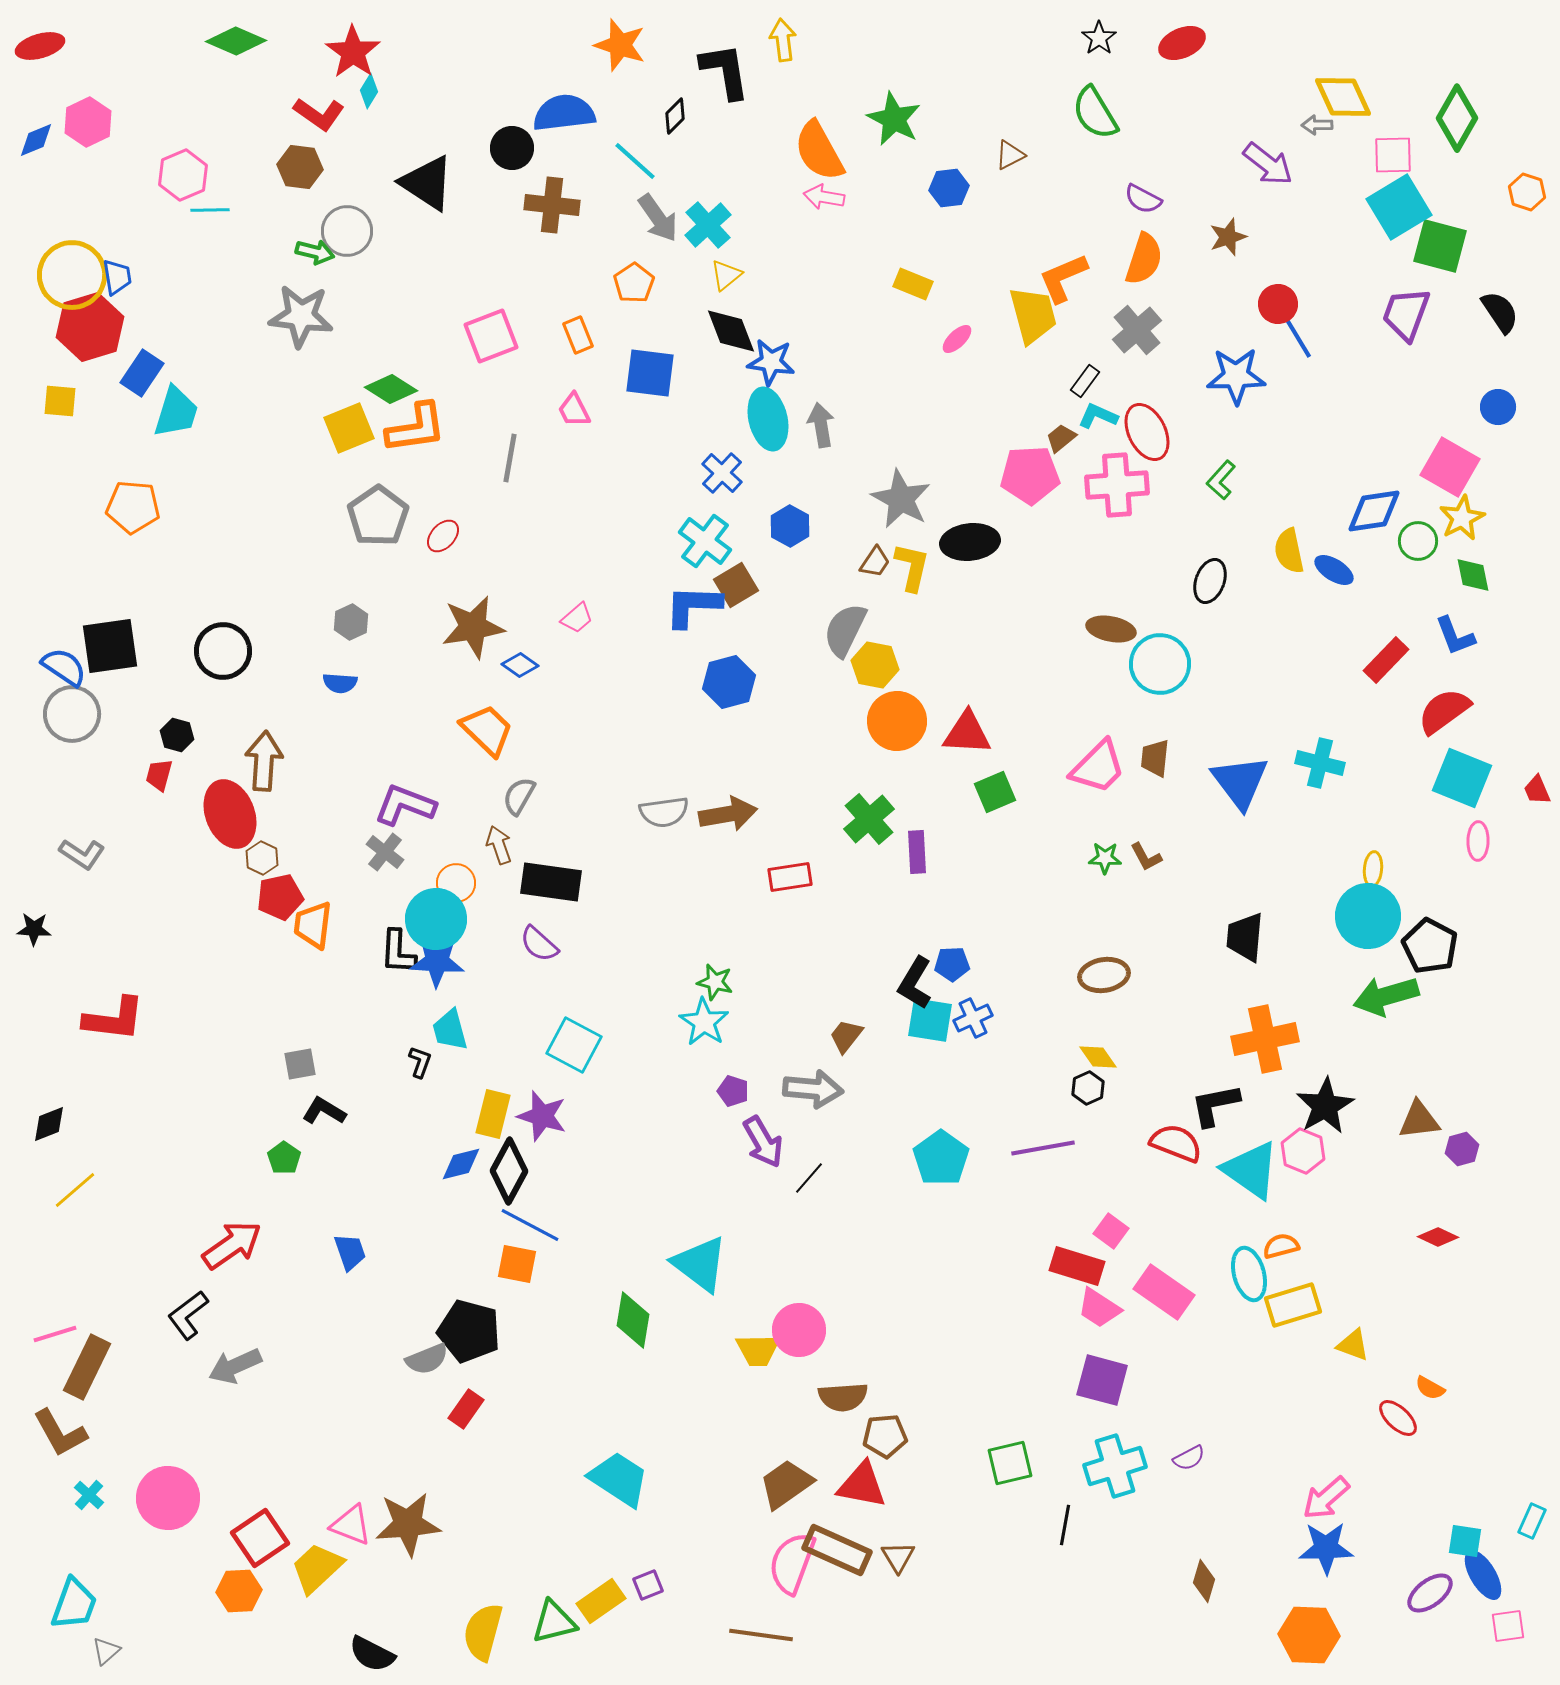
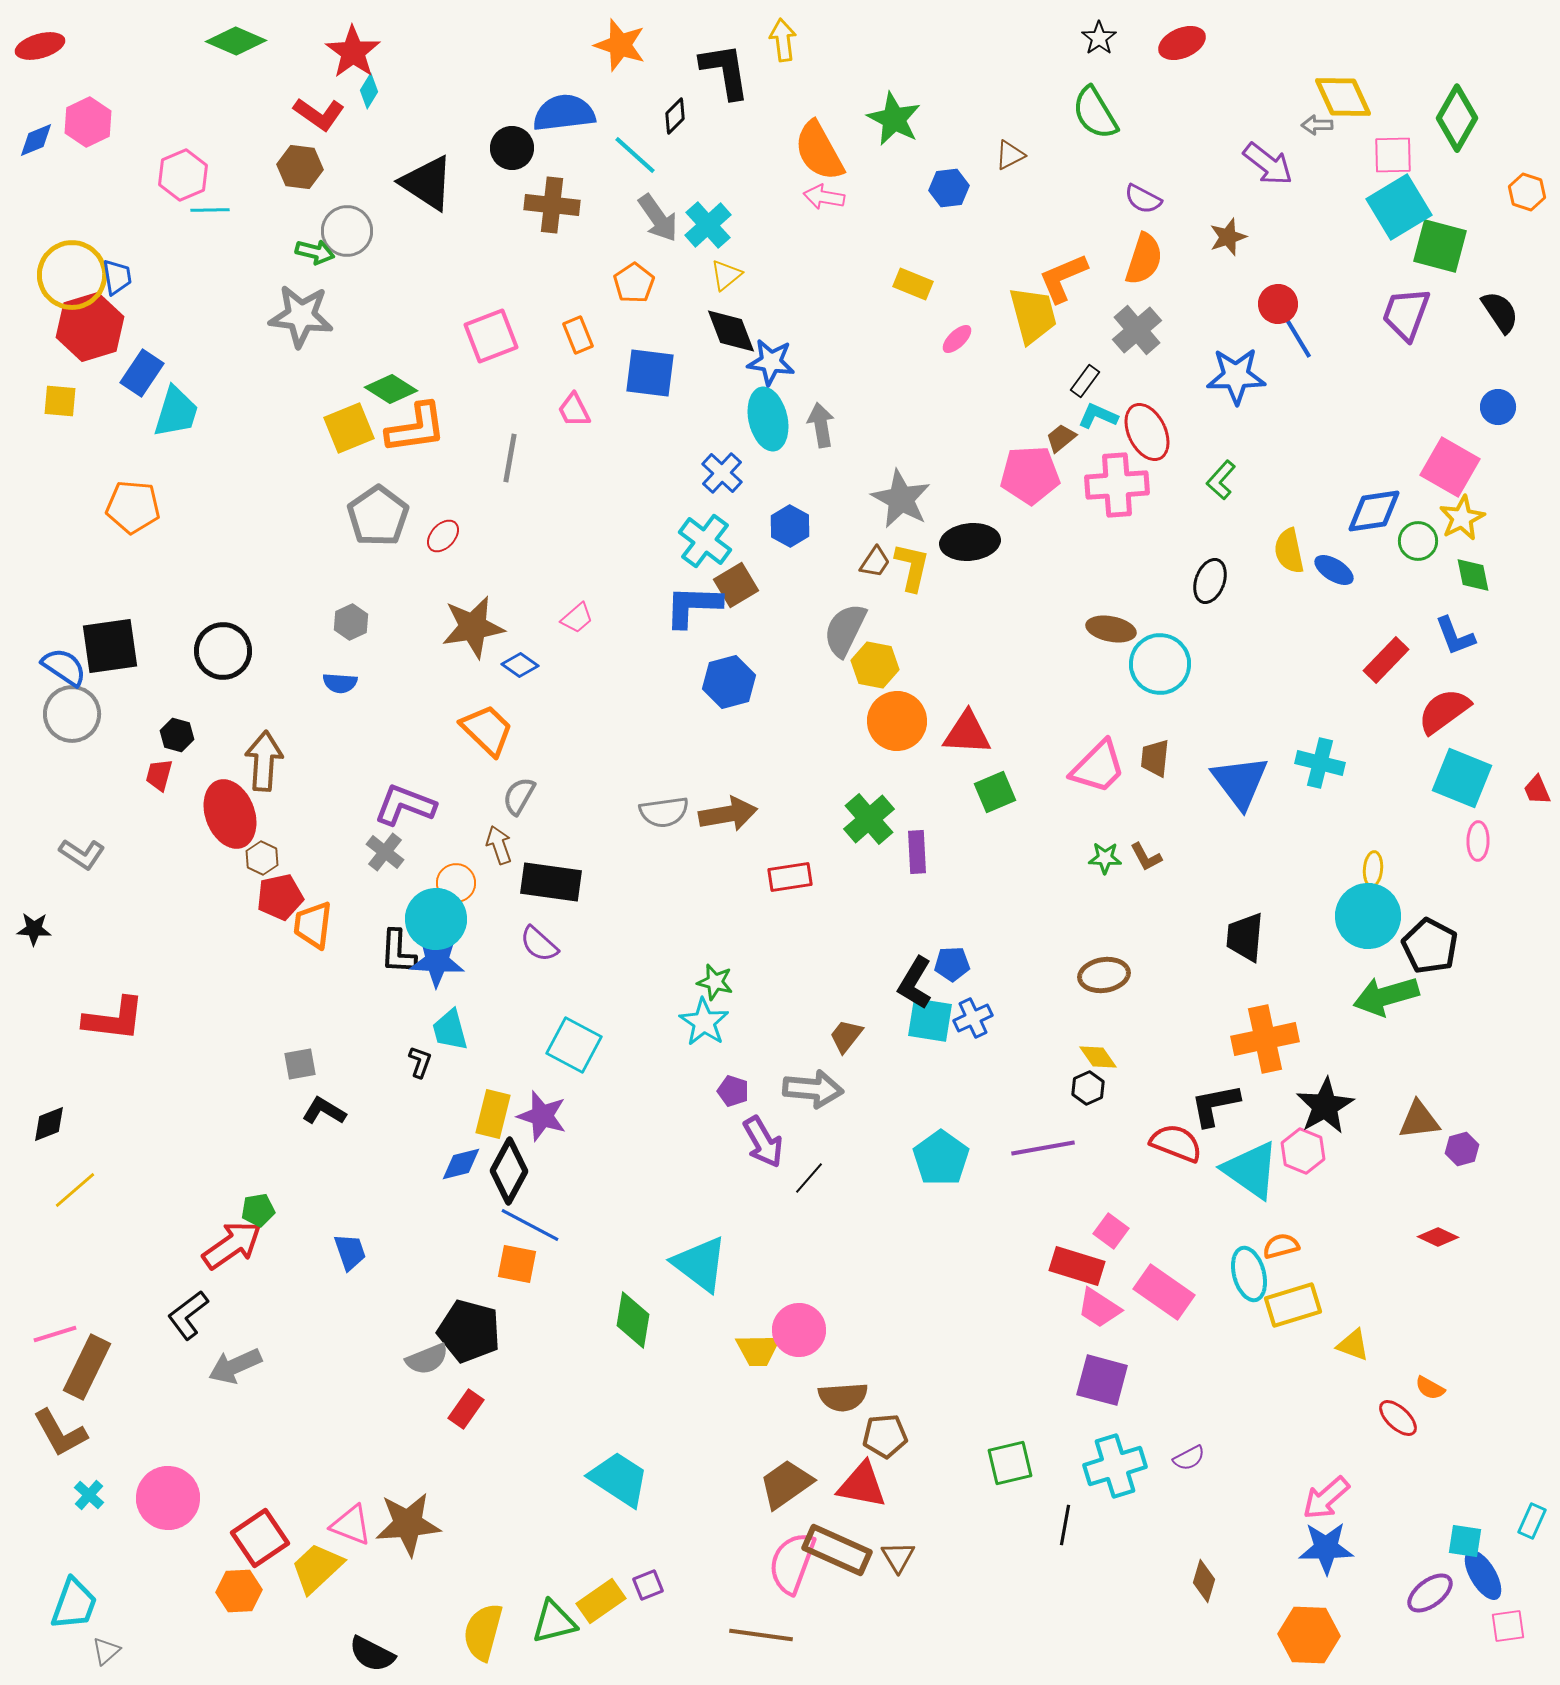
cyan line at (635, 161): moved 6 px up
green pentagon at (284, 1158): moved 26 px left, 52 px down; rotated 28 degrees clockwise
